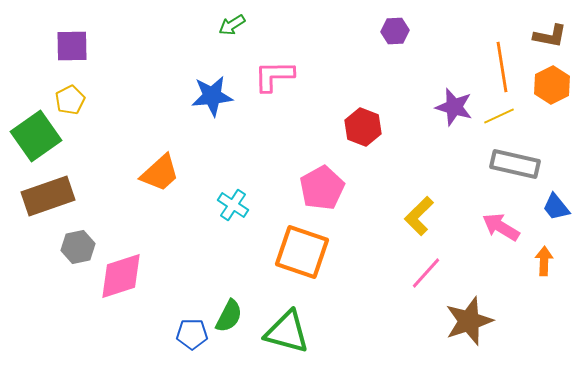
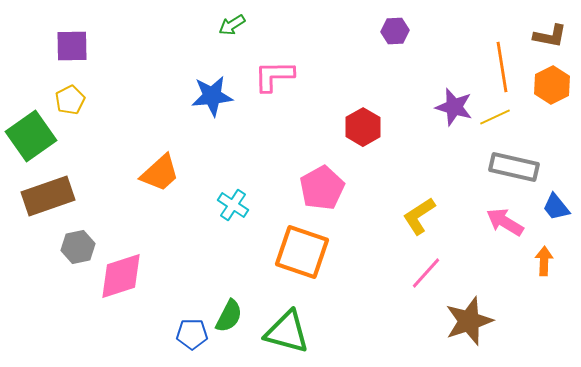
yellow line: moved 4 px left, 1 px down
red hexagon: rotated 9 degrees clockwise
green square: moved 5 px left
gray rectangle: moved 1 px left, 3 px down
yellow L-shape: rotated 12 degrees clockwise
pink arrow: moved 4 px right, 5 px up
